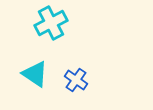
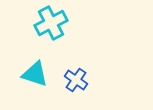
cyan triangle: rotated 16 degrees counterclockwise
